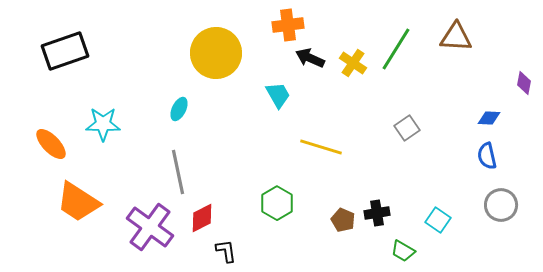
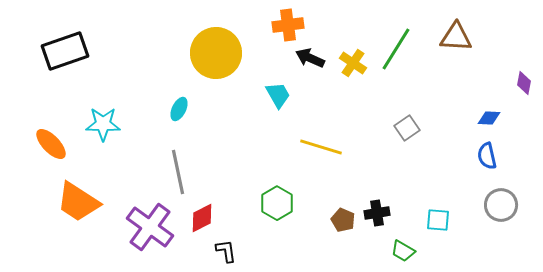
cyan square: rotated 30 degrees counterclockwise
